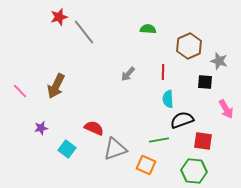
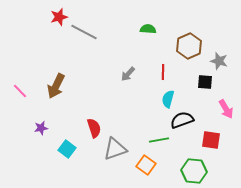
gray line: rotated 24 degrees counterclockwise
cyan semicircle: rotated 18 degrees clockwise
red semicircle: rotated 48 degrees clockwise
red square: moved 8 px right, 1 px up
orange square: rotated 12 degrees clockwise
